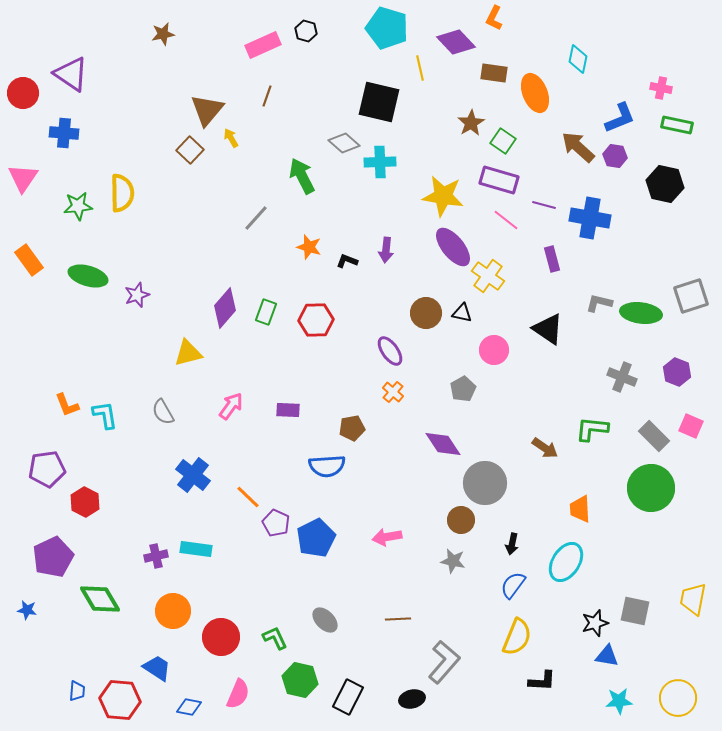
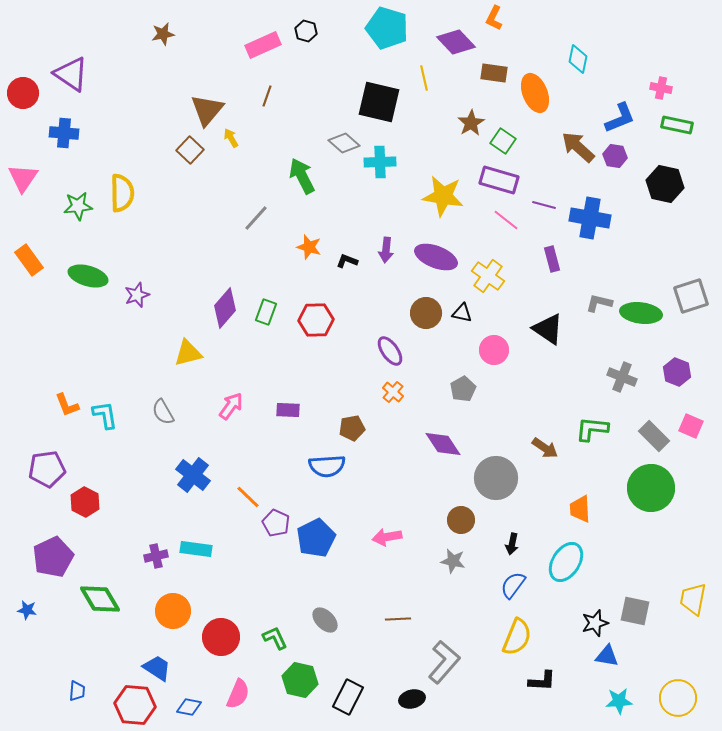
yellow line at (420, 68): moved 4 px right, 10 px down
purple ellipse at (453, 247): moved 17 px left, 10 px down; rotated 30 degrees counterclockwise
gray circle at (485, 483): moved 11 px right, 5 px up
red hexagon at (120, 700): moved 15 px right, 5 px down
